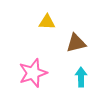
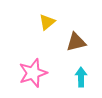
yellow triangle: rotated 42 degrees counterclockwise
brown triangle: moved 1 px up
